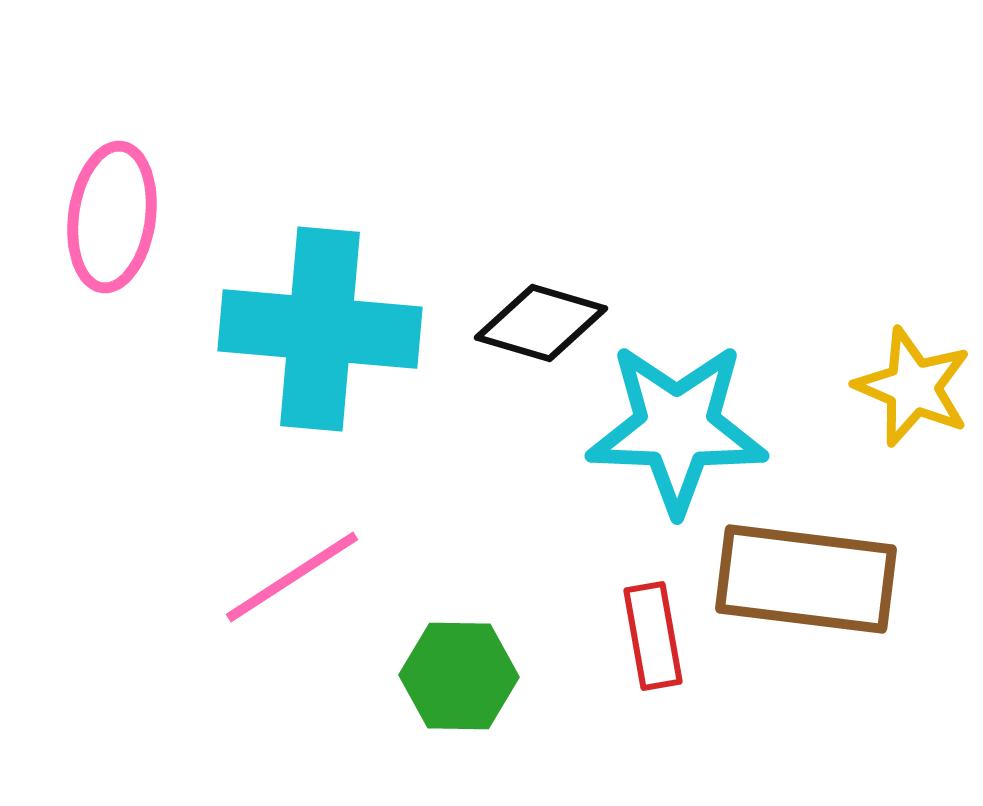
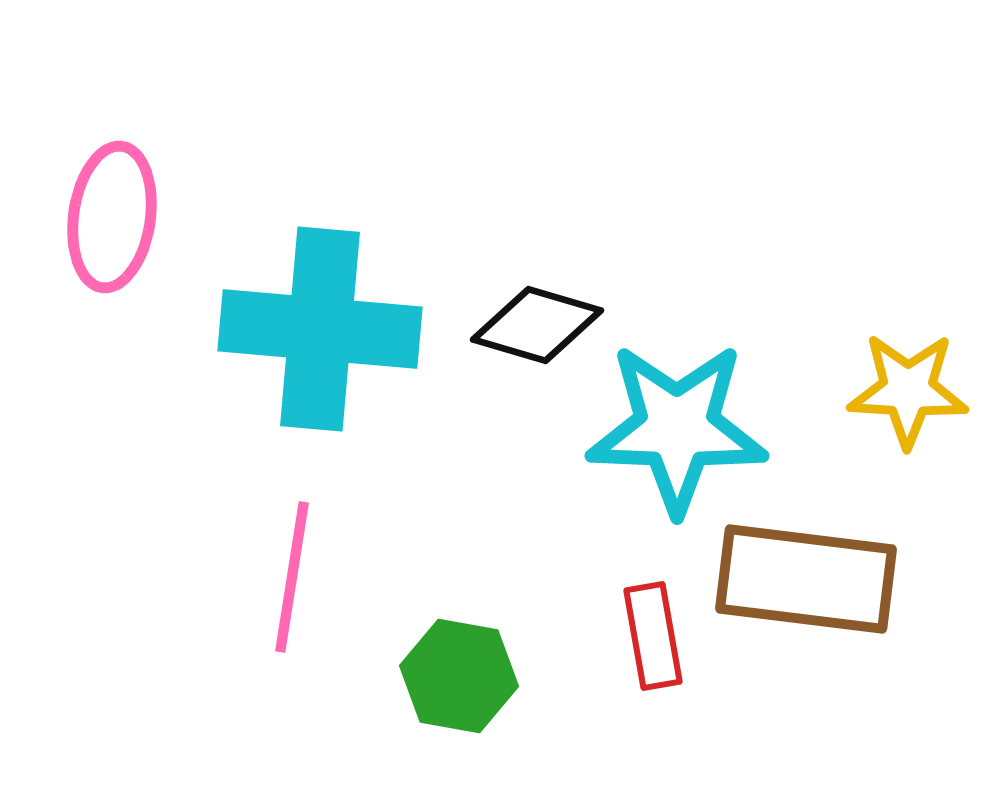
black diamond: moved 4 px left, 2 px down
yellow star: moved 5 px left, 3 px down; rotated 20 degrees counterclockwise
pink line: rotated 48 degrees counterclockwise
green hexagon: rotated 9 degrees clockwise
